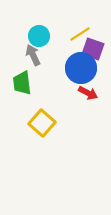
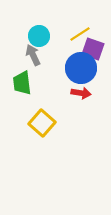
red arrow: moved 7 px left; rotated 18 degrees counterclockwise
